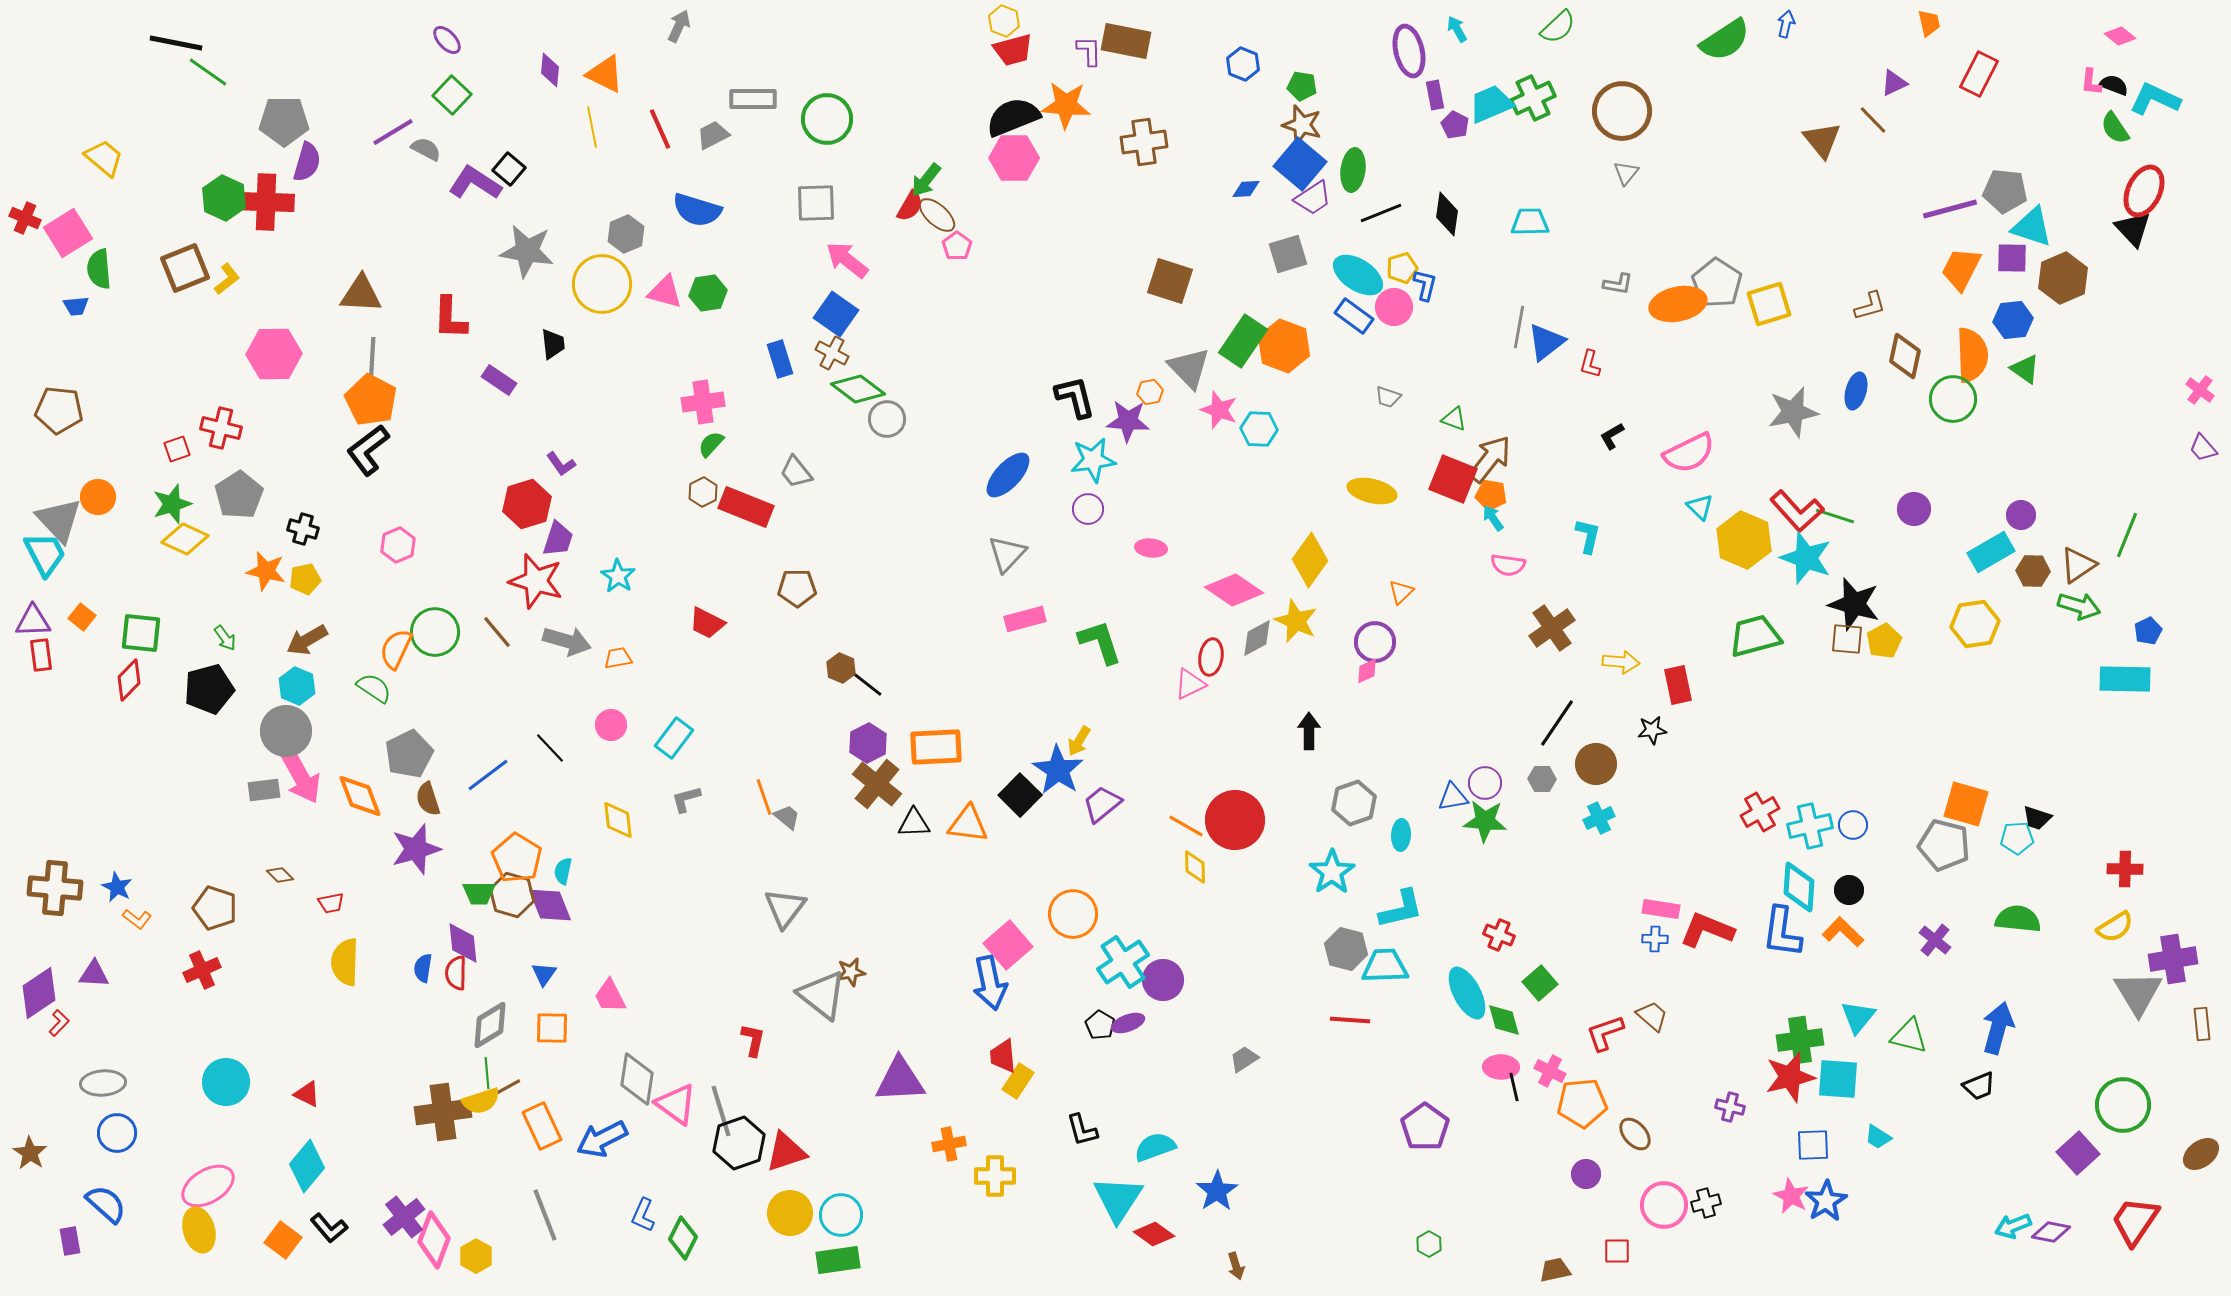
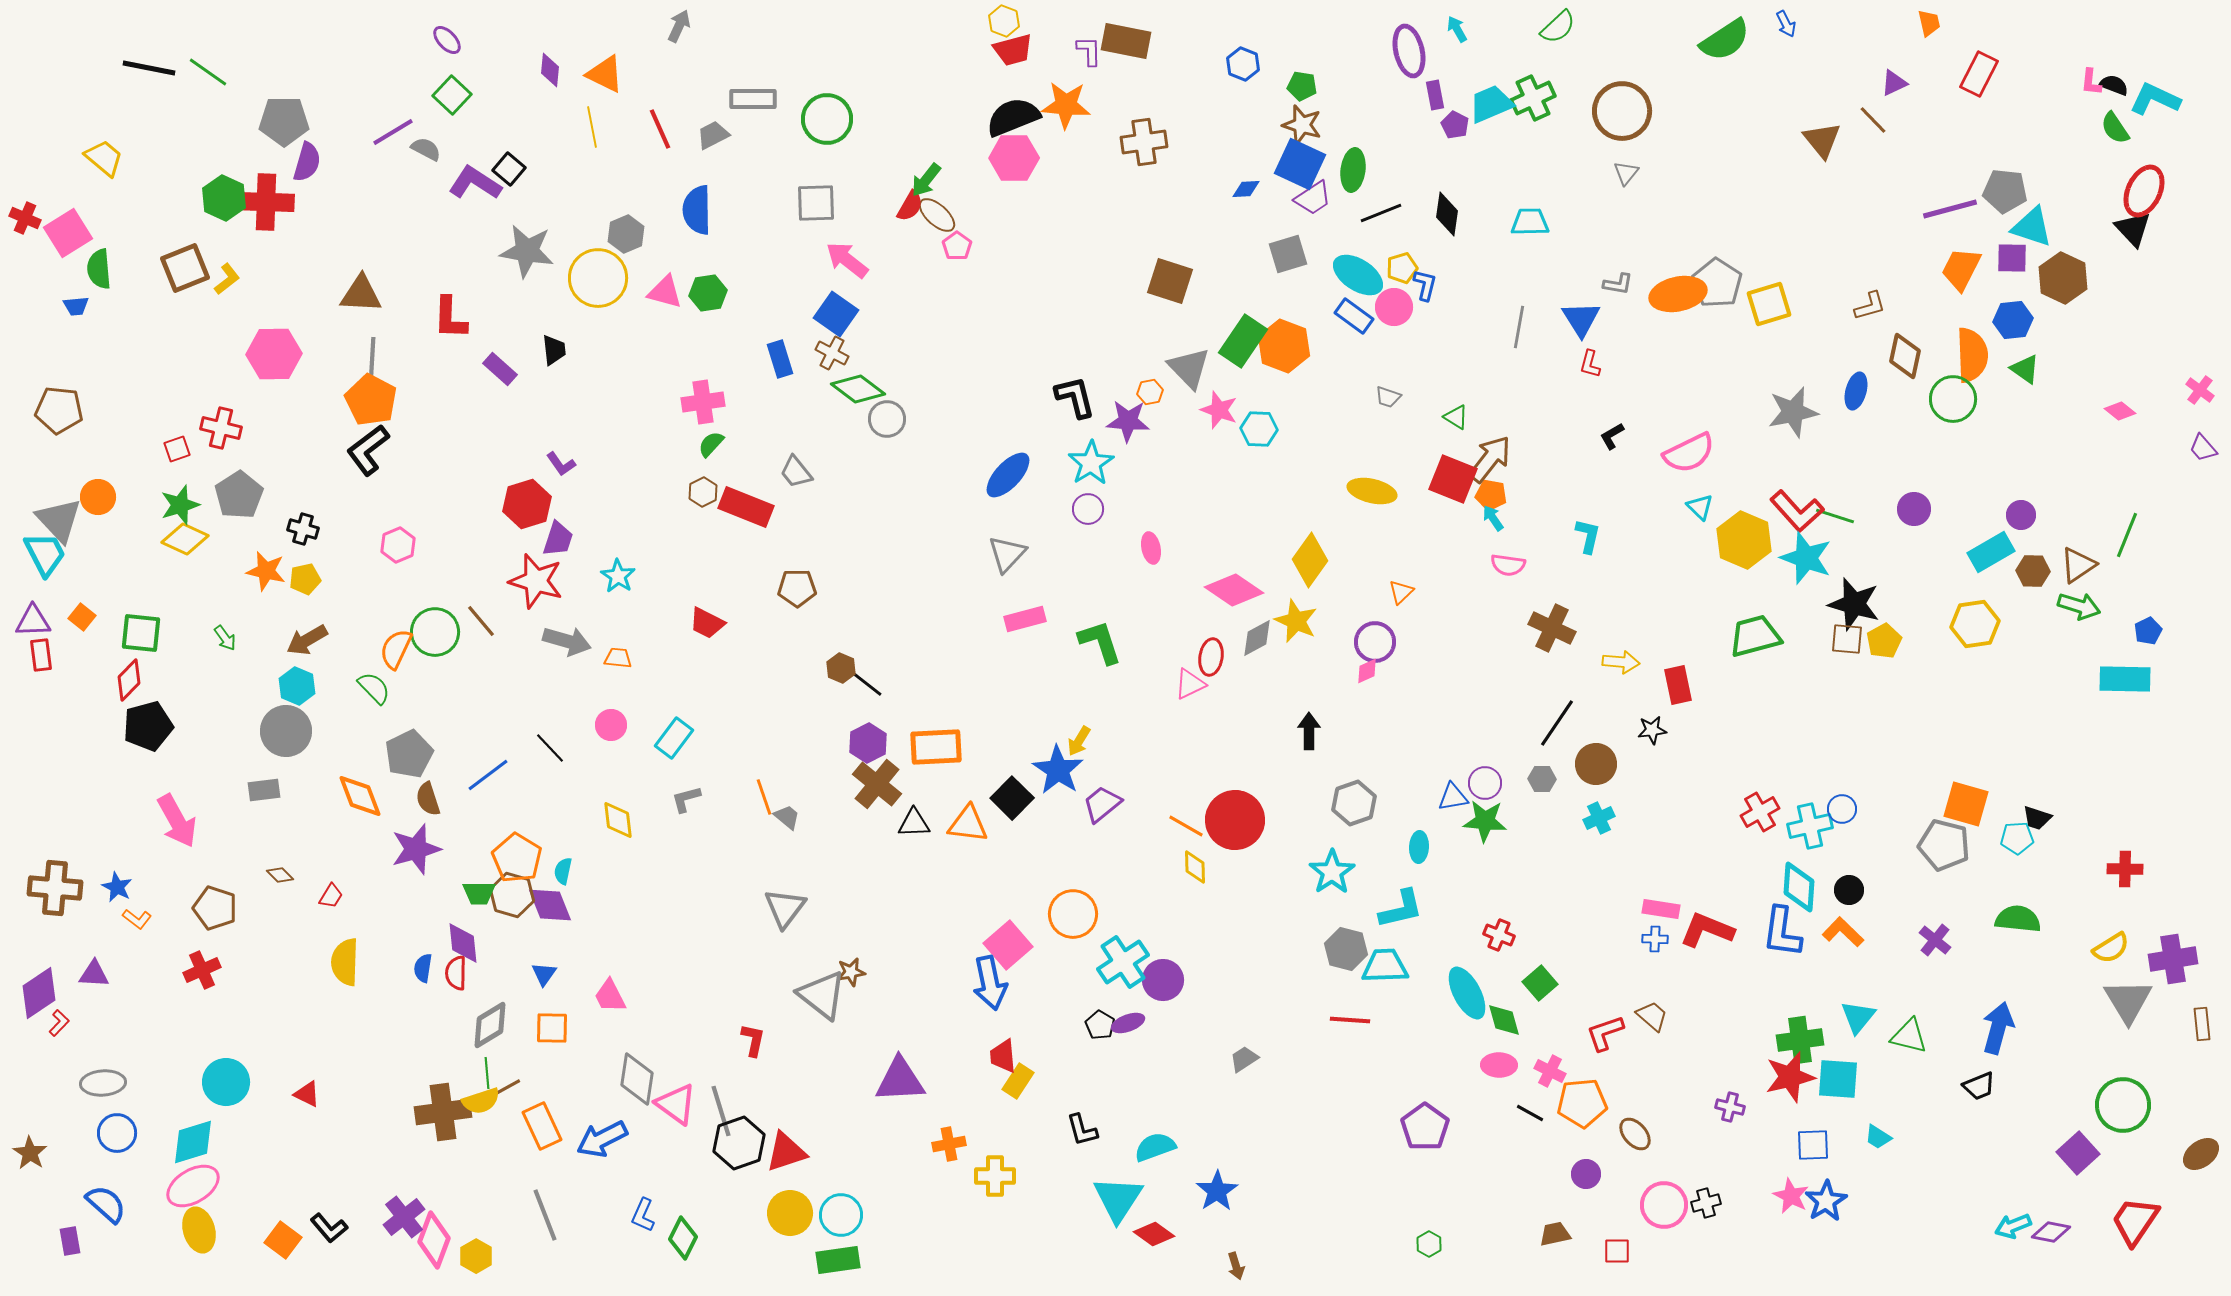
blue arrow at (1786, 24): rotated 140 degrees clockwise
pink diamond at (2120, 36): moved 375 px down
black line at (176, 43): moved 27 px left, 25 px down
blue square at (1300, 164): rotated 15 degrees counterclockwise
blue semicircle at (697, 210): rotated 72 degrees clockwise
brown hexagon at (2063, 278): rotated 12 degrees counterclockwise
yellow circle at (602, 284): moved 4 px left, 6 px up
orange ellipse at (1678, 304): moved 10 px up
blue triangle at (1546, 342): moved 35 px right, 23 px up; rotated 24 degrees counterclockwise
black trapezoid at (553, 344): moved 1 px right, 6 px down
purple rectangle at (499, 380): moved 1 px right, 11 px up; rotated 8 degrees clockwise
green triangle at (1454, 419): moved 2 px right, 2 px up; rotated 12 degrees clockwise
cyan star at (1093, 460): moved 2 px left, 3 px down; rotated 24 degrees counterclockwise
green star at (172, 504): moved 8 px right, 1 px down
pink ellipse at (1151, 548): rotated 72 degrees clockwise
brown cross at (1552, 628): rotated 30 degrees counterclockwise
brown line at (497, 632): moved 16 px left, 11 px up
orange trapezoid at (618, 658): rotated 16 degrees clockwise
green semicircle at (374, 688): rotated 12 degrees clockwise
black pentagon at (209, 689): moved 61 px left, 37 px down
pink arrow at (301, 777): moved 124 px left, 44 px down
black square at (1020, 795): moved 8 px left, 3 px down
blue circle at (1853, 825): moved 11 px left, 16 px up
cyan ellipse at (1401, 835): moved 18 px right, 12 px down
red trapezoid at (331, 903): moved 7 px up; rotated 48 degrees counterclockwise
yellow semicircle at (2115, 927): moved 4 px left, 21 px down
gray triangle at (2138, 993): moved 10 px left, 8 px down
pink ellipse at (1501, 1067): moved 2 px left, 2 px up
black line at (1514, 1087): moved 16 px right, 26 px down; rotated 48 degrees counterclockwise
cyan diamond at (307, 1166): moved 114 px left, 24 px up; rotated 33 degrees clockwise
pink ellipse at (208, 1186): moved 15 px left
brown trapezoid at (1555, 1270): moved 36 px up
